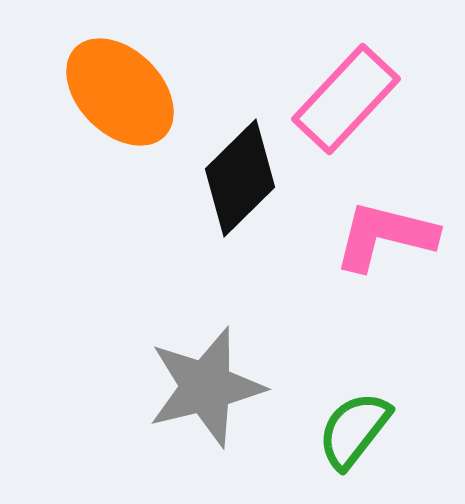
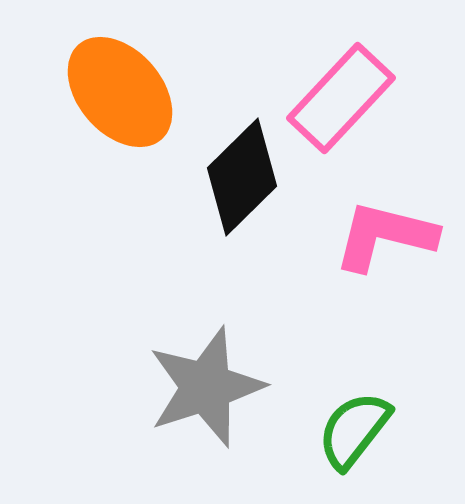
orange ellipse: rotated 4 degrees clockwise
pink rectangle: moved 5 px left, 1 px up
black diamond: moved 2 px right, 1 px up
gray star: rotated 4 degrees counterclockwise
